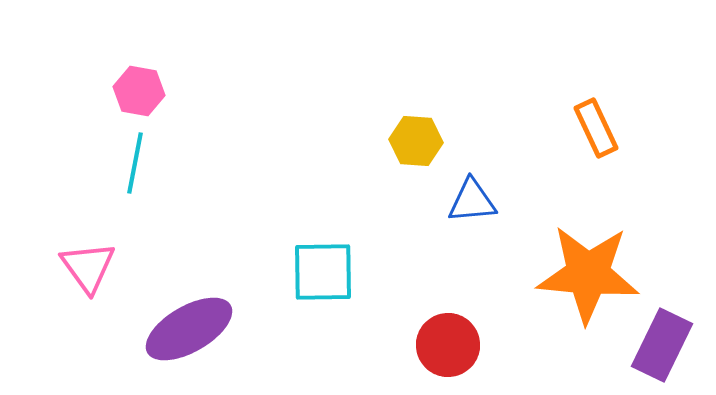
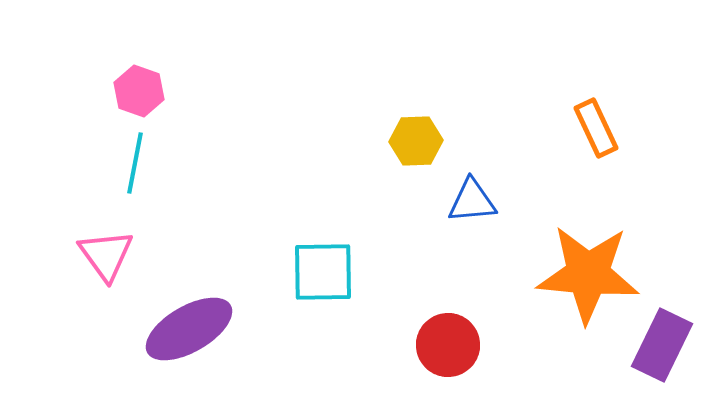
pink hexagon: rotated 9 degrees clockwise
yellow hexagon: rotated 6 degrees counterclockwise
pink triangle: moved 18 px right, 12 px up
